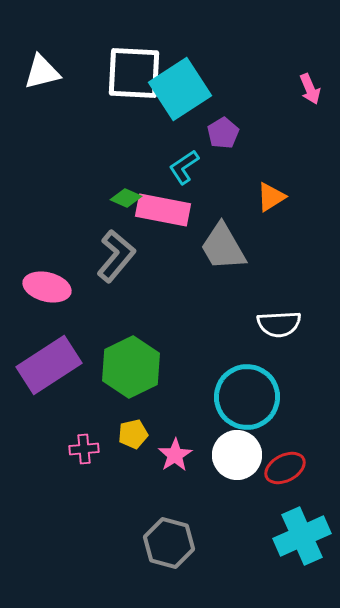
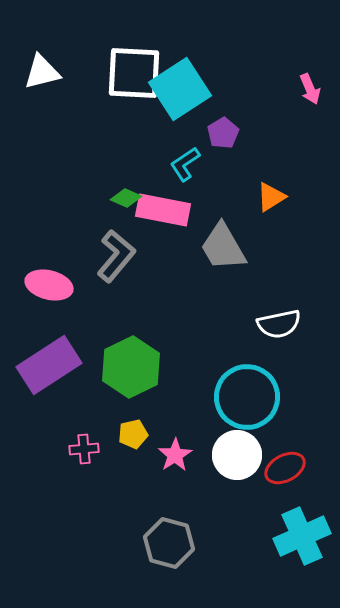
cyan L-shape: moved 1 px right, 3 px up
pink ellipse: moved 2 px right, 2 px up
white semicircle: rotated 9 degrees counterclockwise
